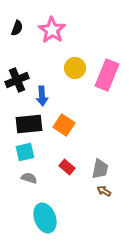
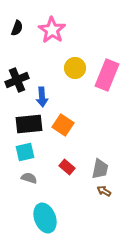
blue arrow: moved 1 px down
orange square: moved 1 px left
